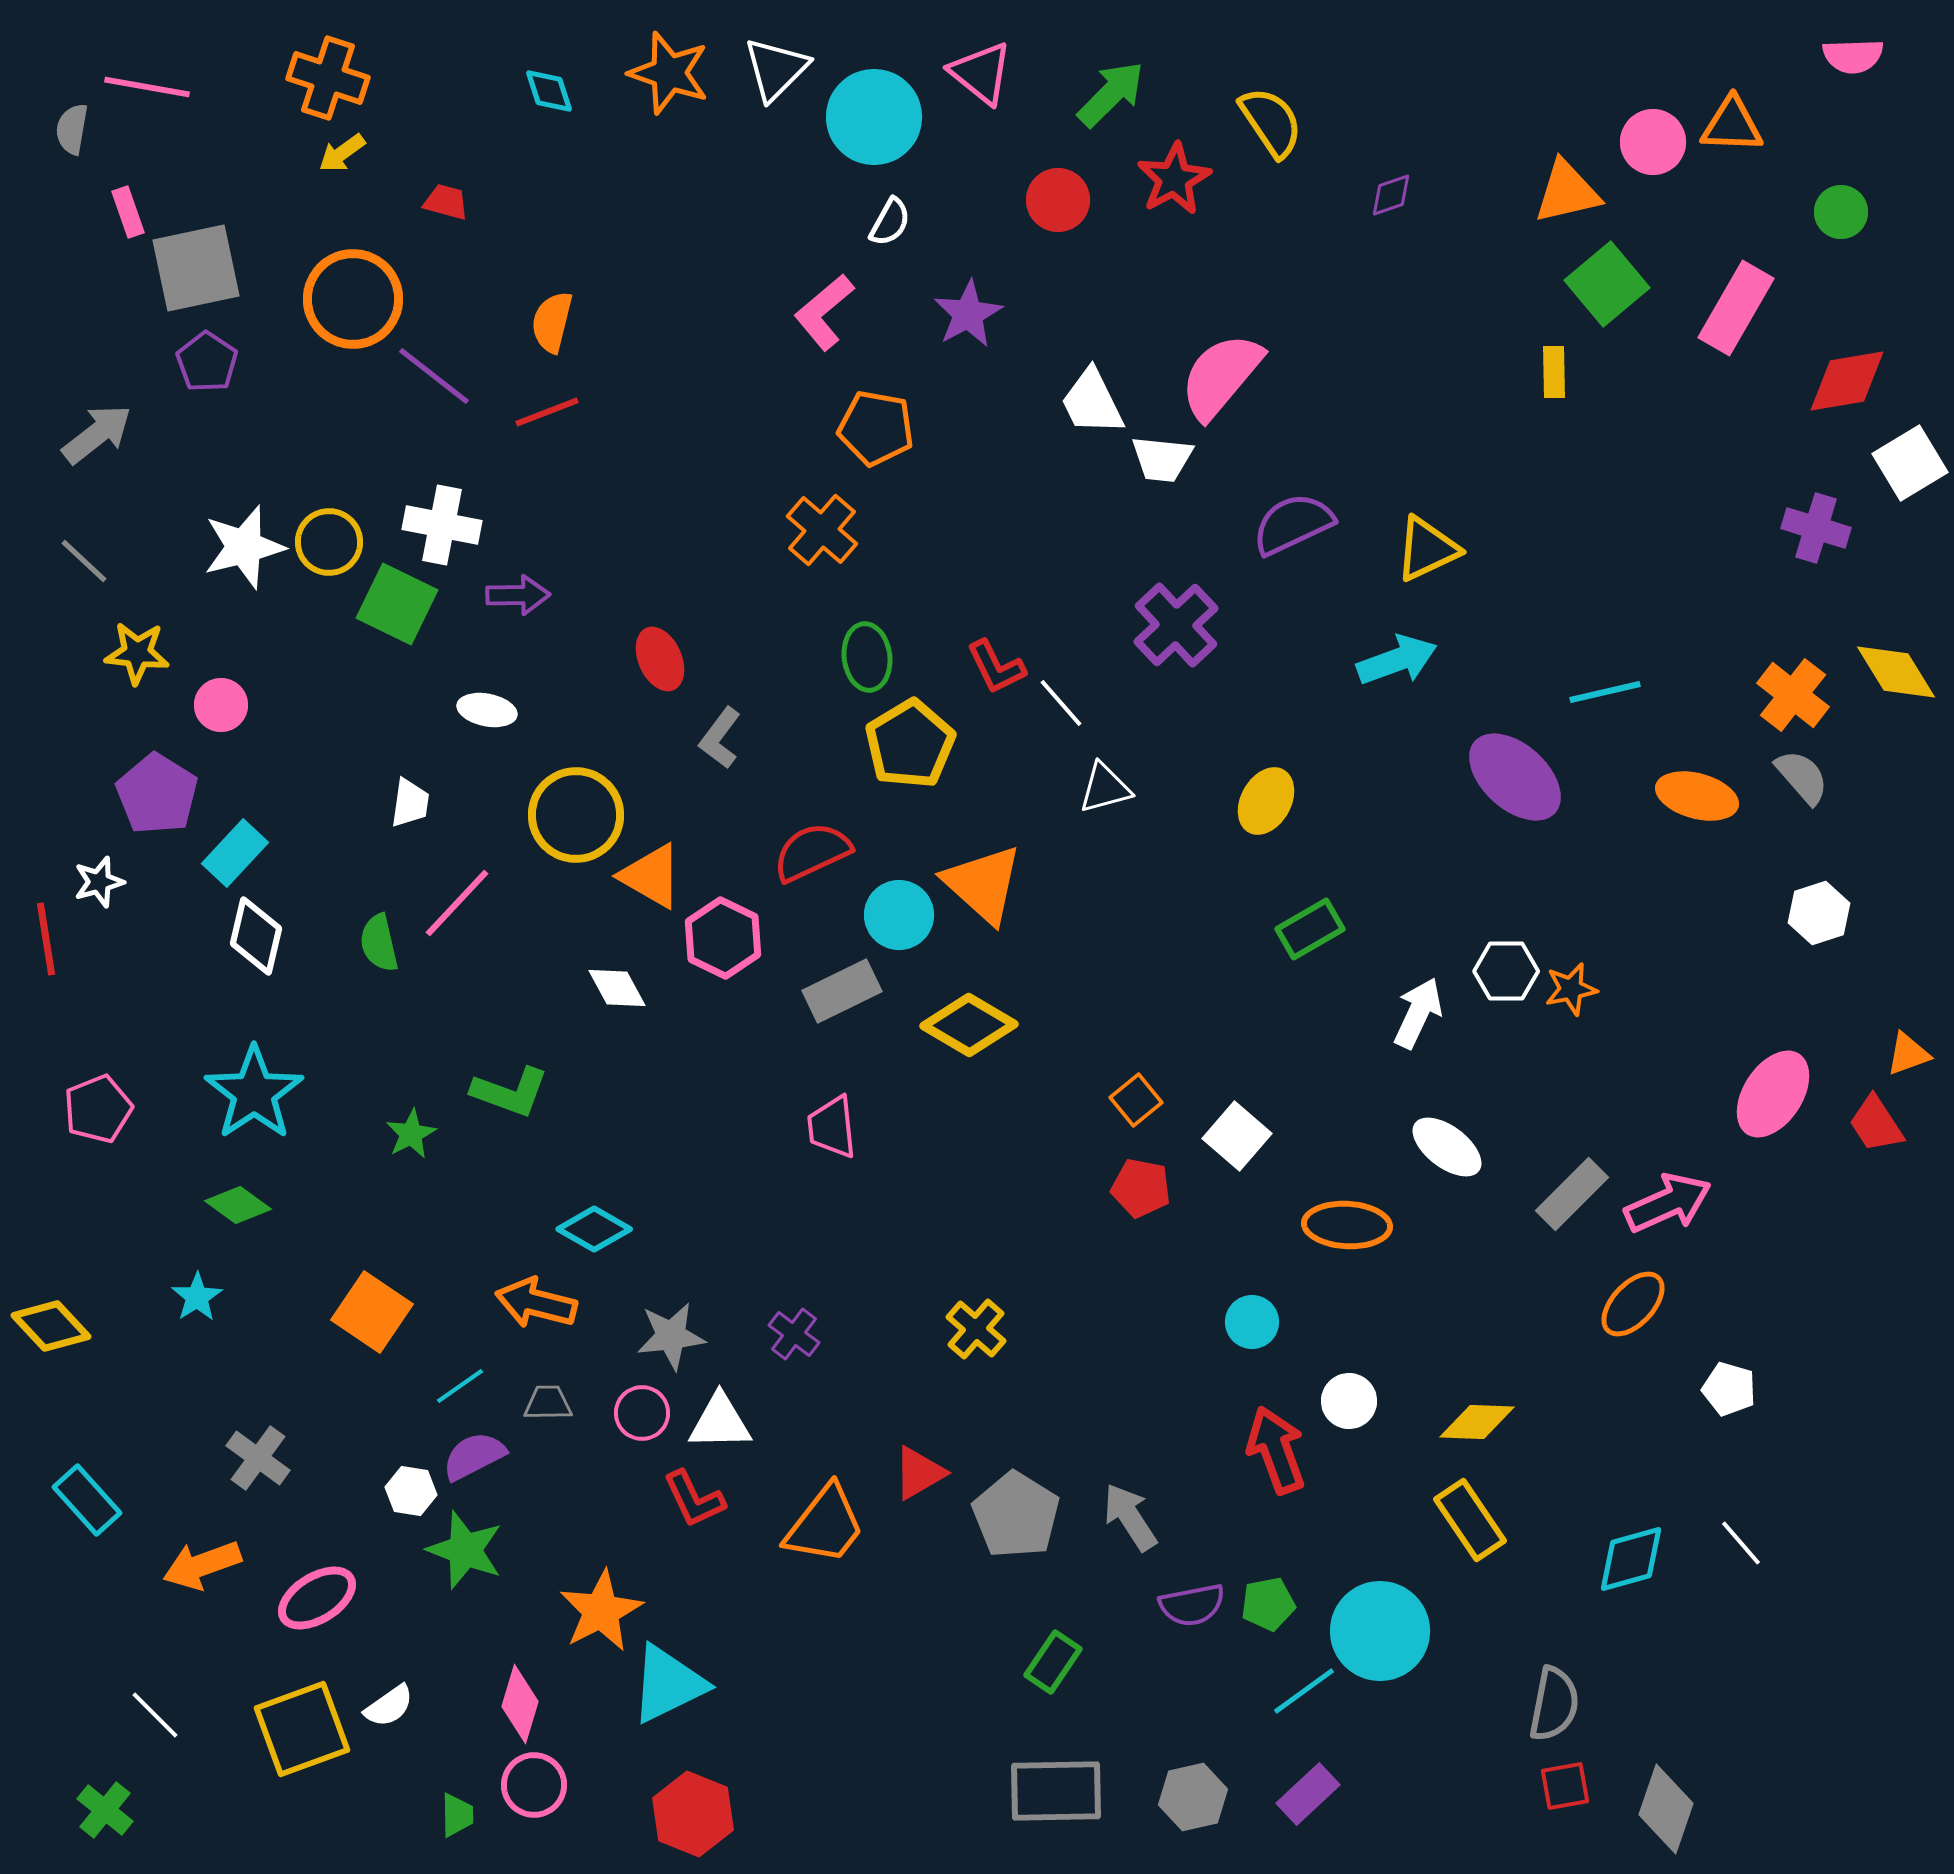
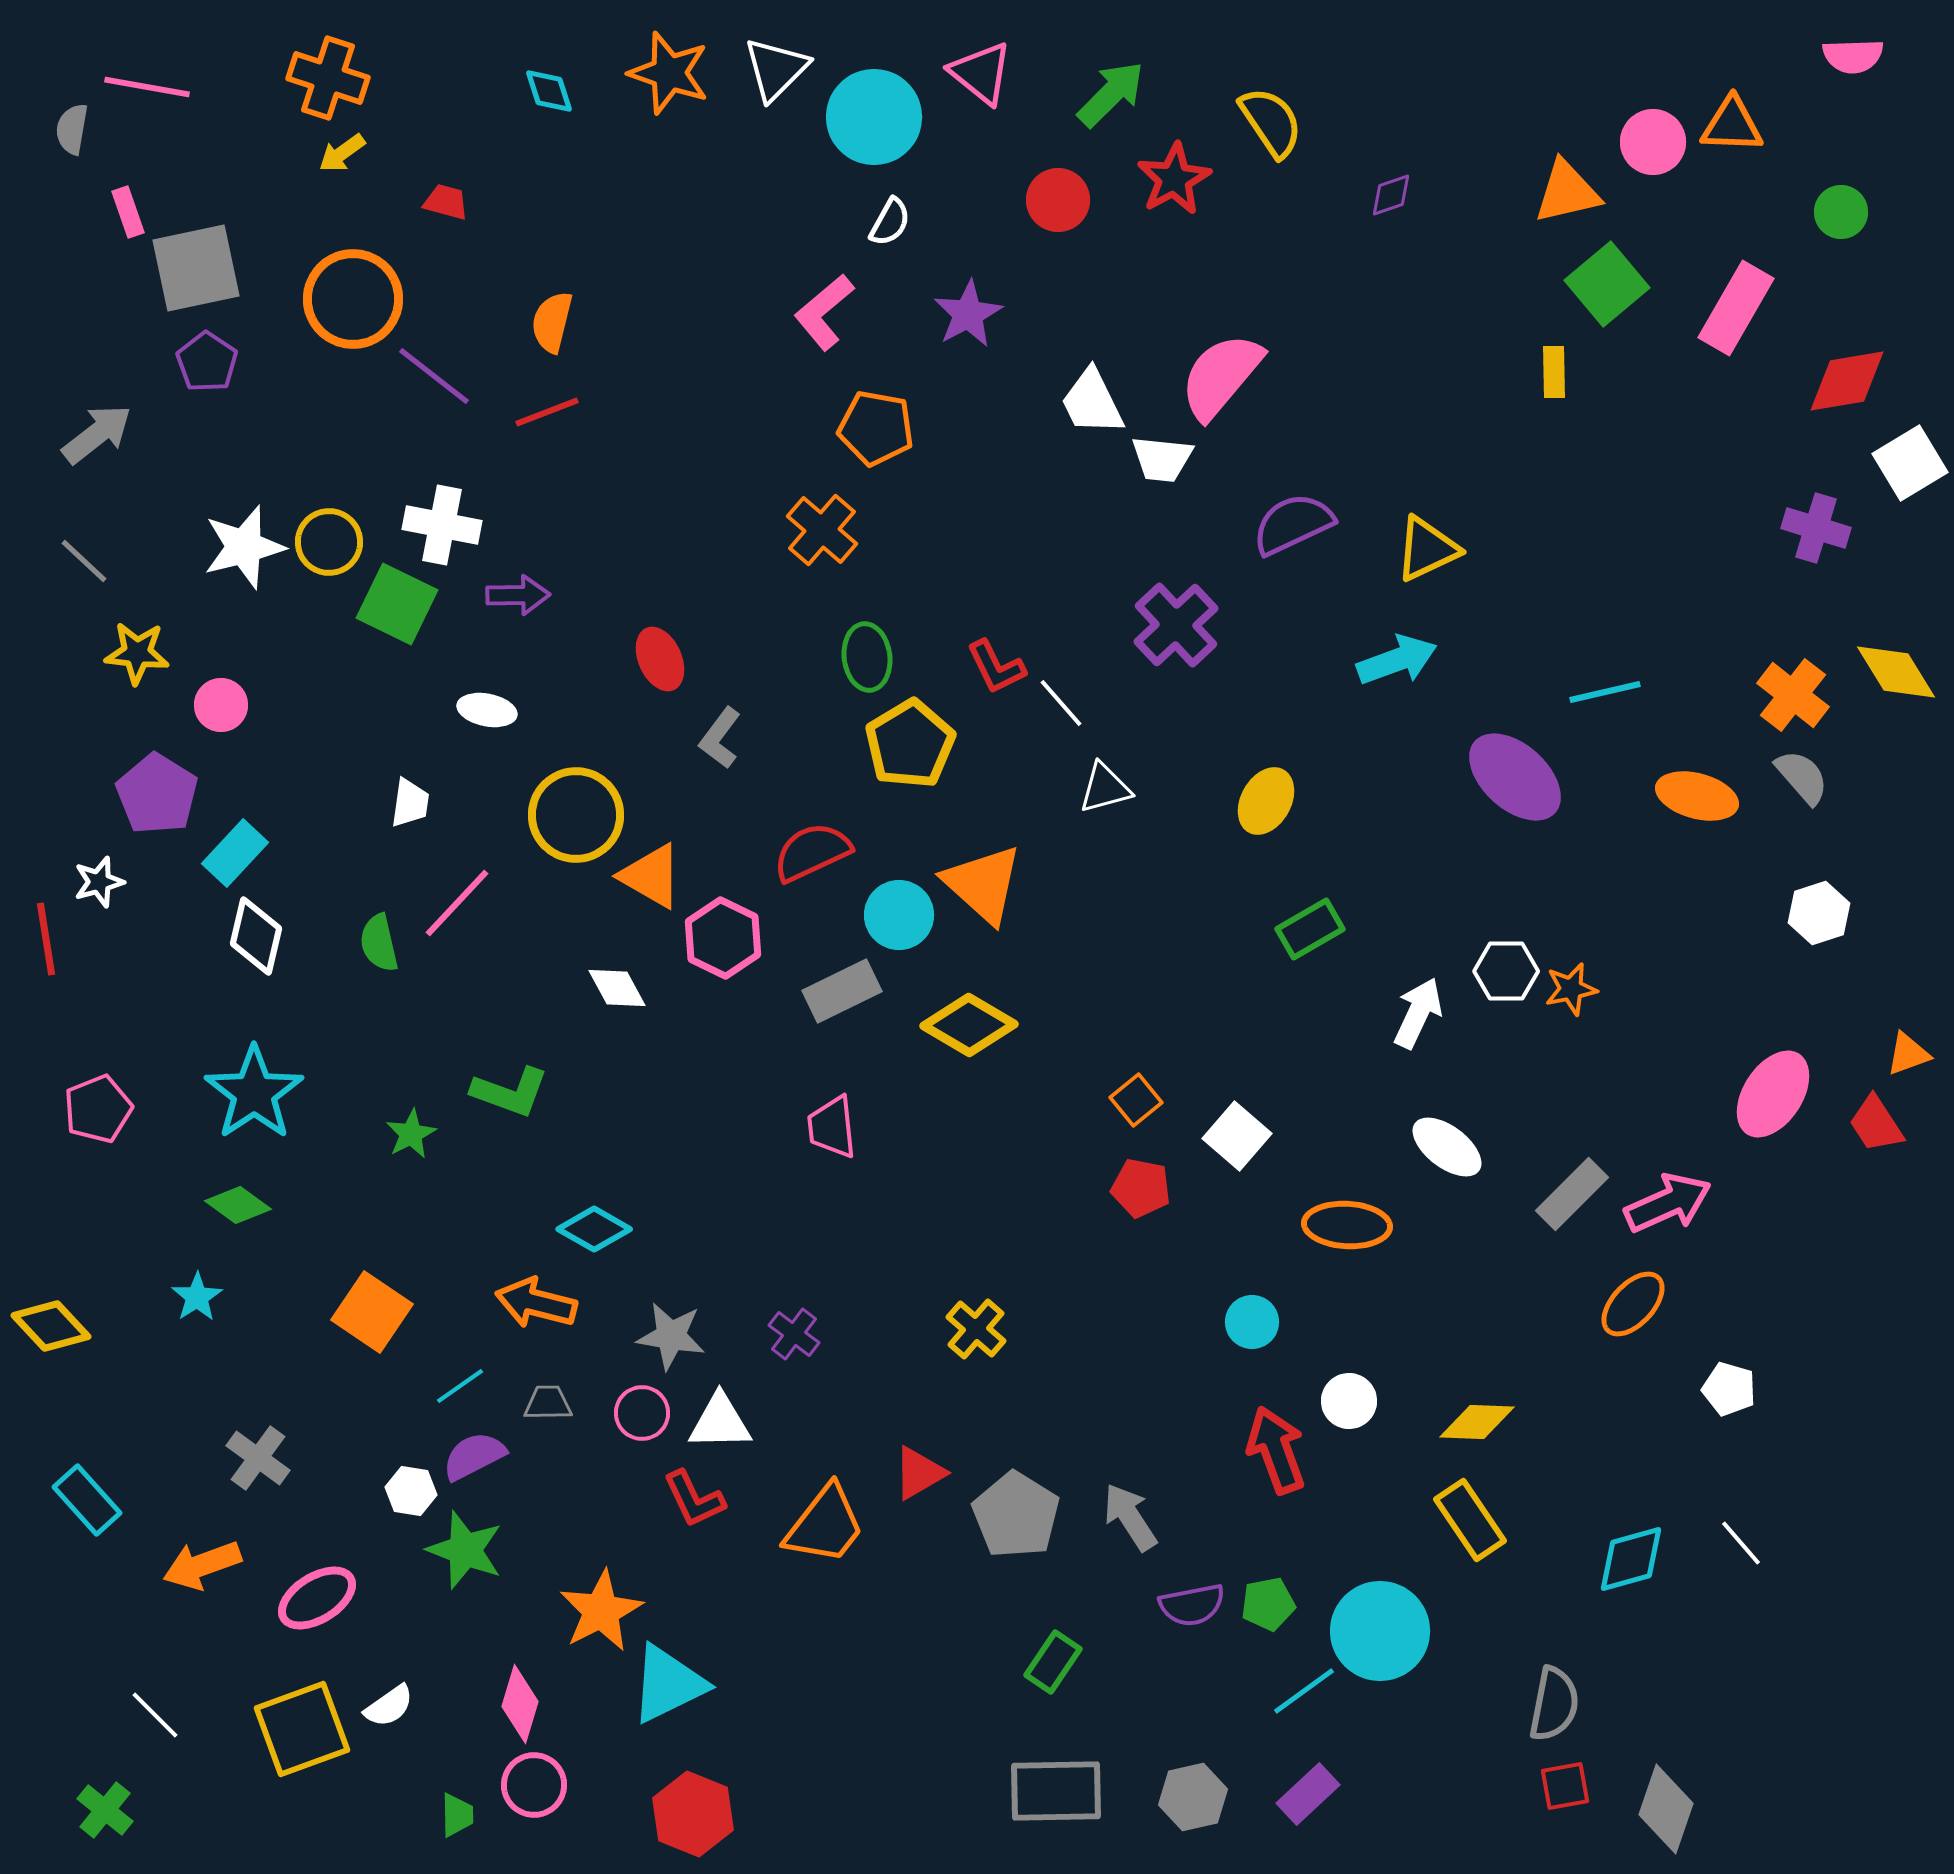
gray star at (671, 1336): rotated 16 degrees clockwise
